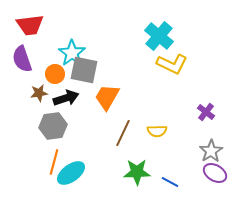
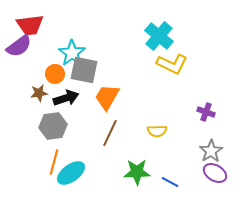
purple semicircle: moved 3 px left, 13 px up; rotated 108 degrees counterclockwise
purple cross: rotated 18 degrees counterclockwise
brown line: moved 13 px left
